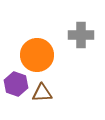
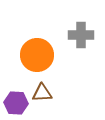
purple hexagon: moved 19 px down; rotated 15 degrees counterclockwise
